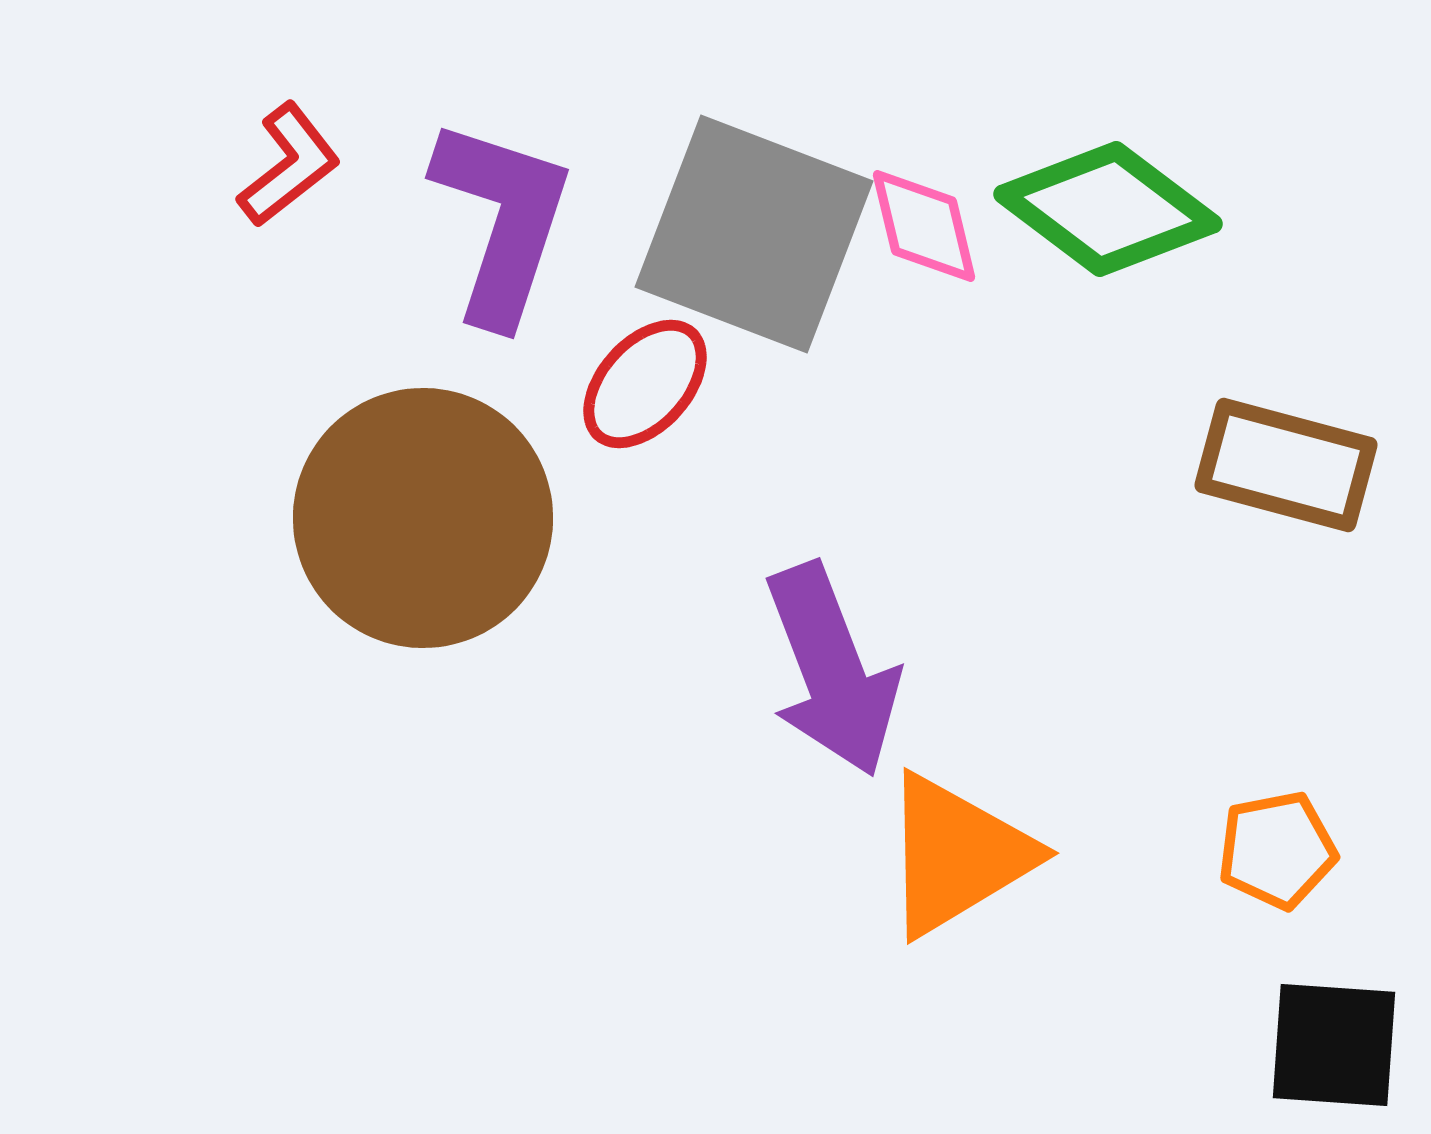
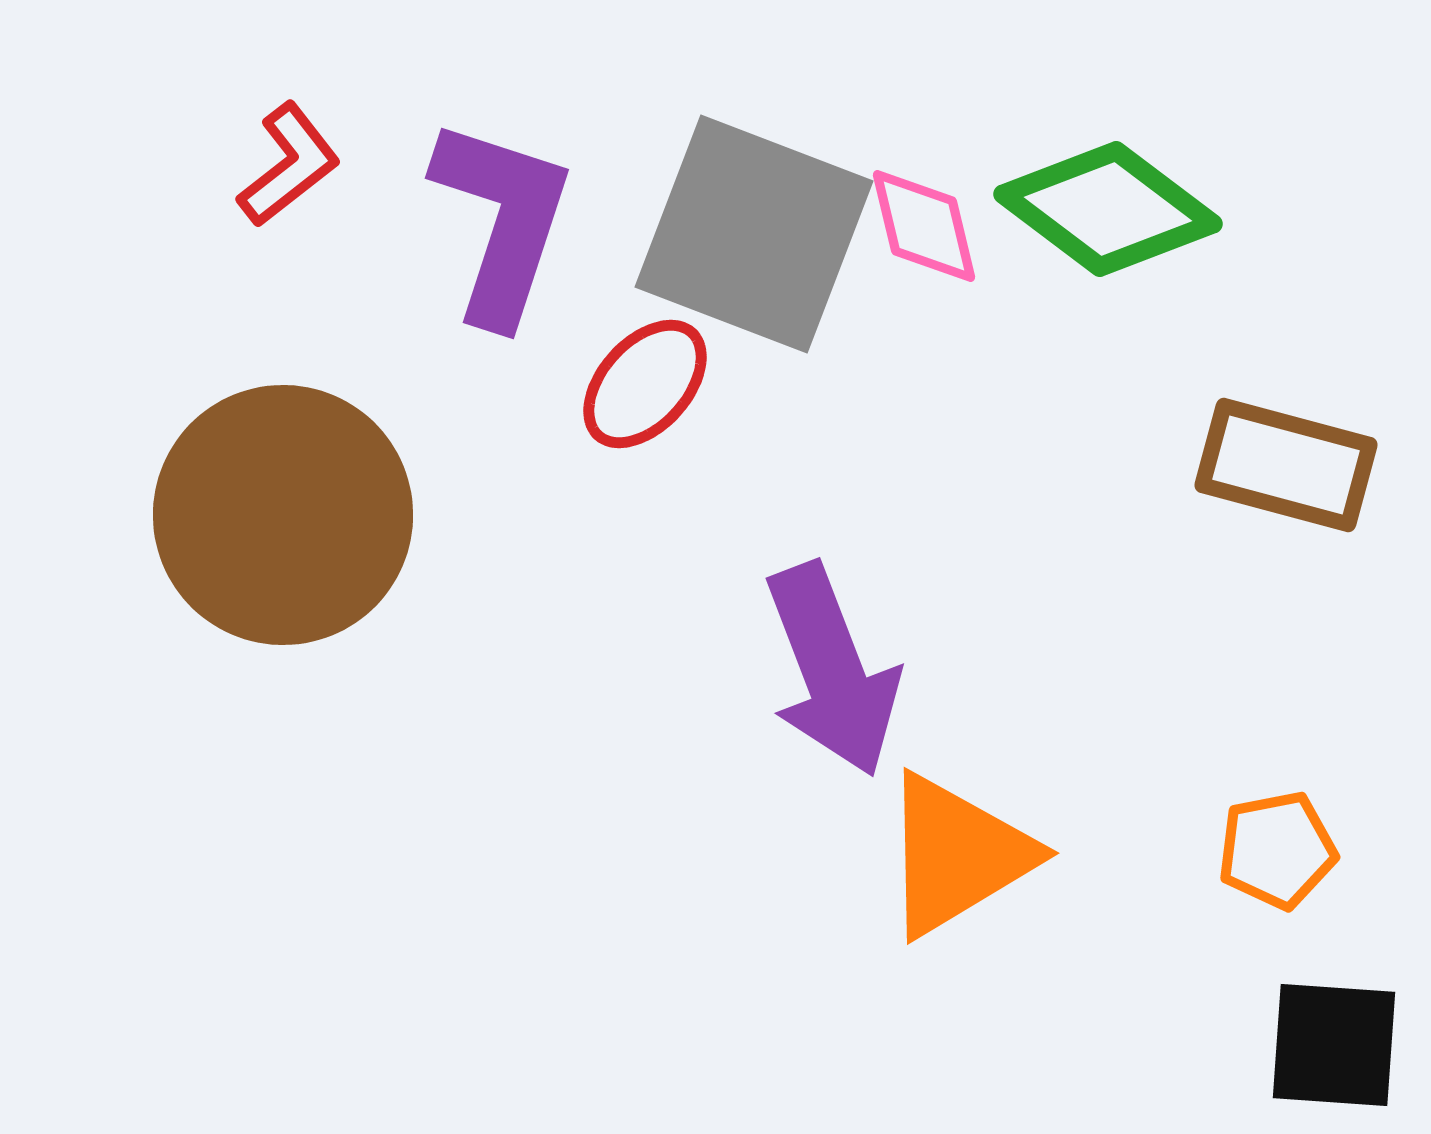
brown circle: moved 140 px left, 3 px up
